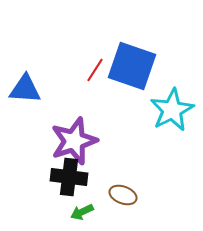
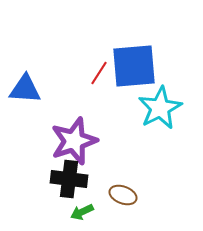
blue square: moved 2 px right; rotated 24 degrees counterclockwise
red line: moved 4 px right, 3 px down
cyan star: moved 12 px left, 2 px up
black cross: moved 2 px down
